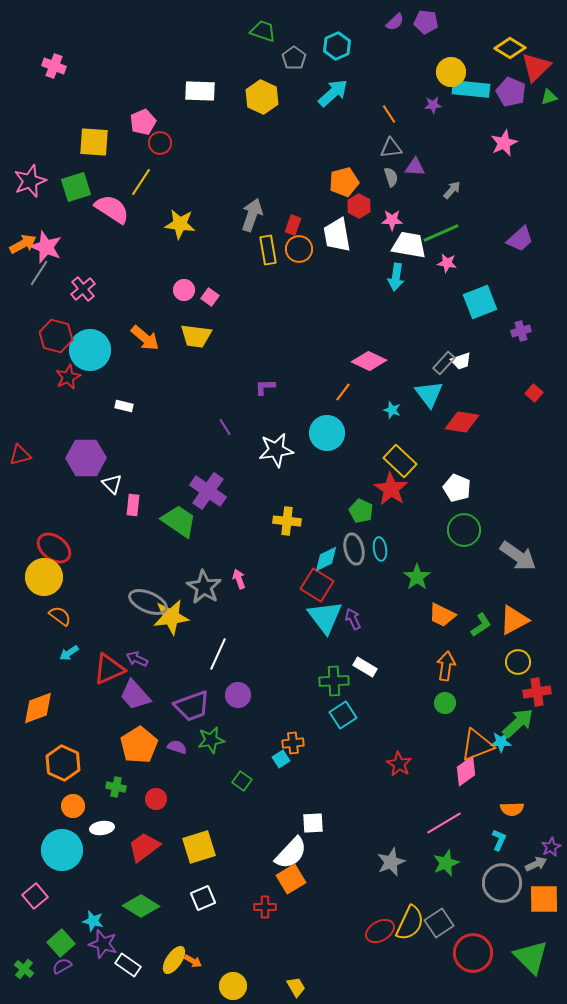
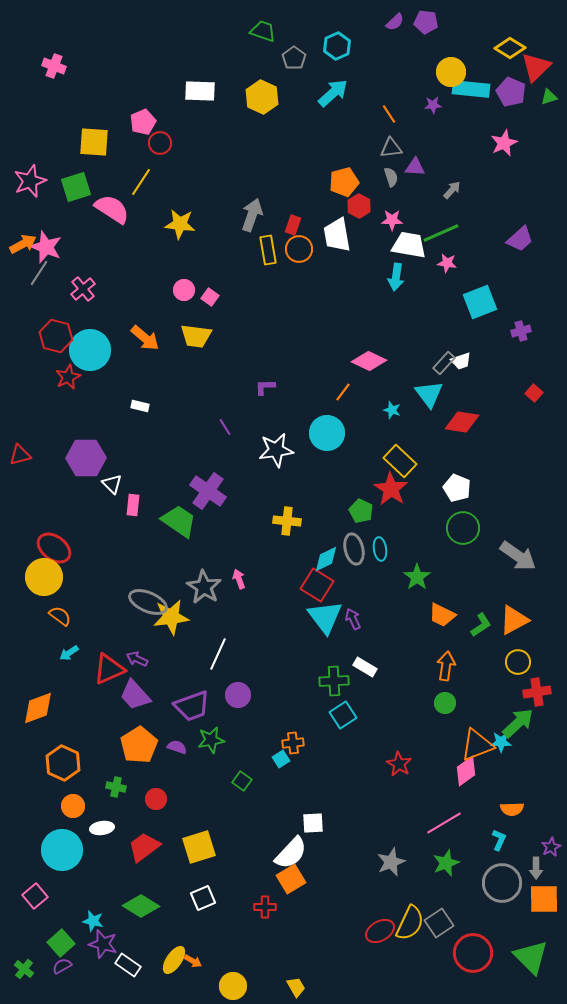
white rectangle at (124, 406): moved 16 px right
green circle at (464, 530): moved 1 px left, 2 px up
gray arrow at (536, 864): moved 4 px down; rotated 115 degrees clockwise
